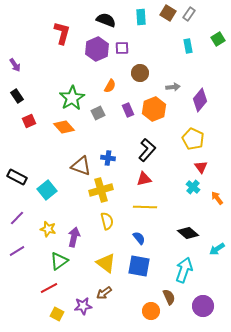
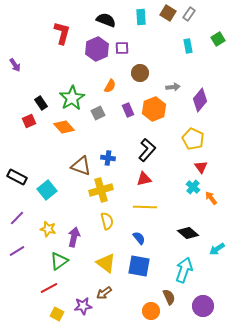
black rectangle at (17, 96): moved 24 px right, 7 px down
orange arrow at (217, 198): moved 6 px left
